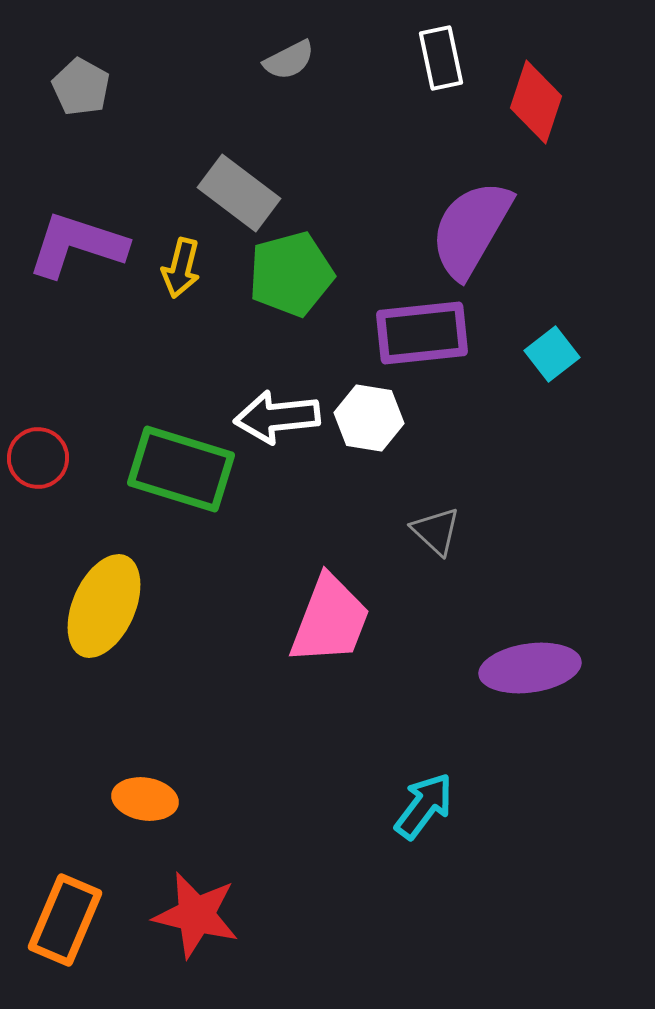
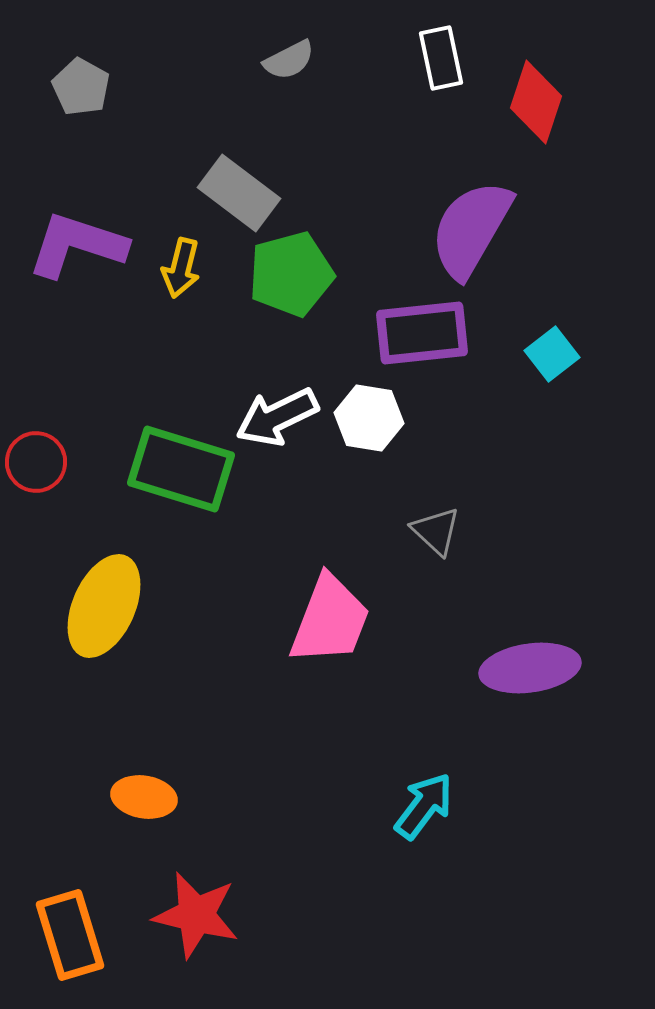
white arrow: rotated 20 degrees counterclockwise
red circle: moved 2 px left, 4 px down
orange ellipse: moved 1 px left, 2 px up
orange rectangle: moved 5 px right, 15 px down; rotated 40 degrees counterclockwise
